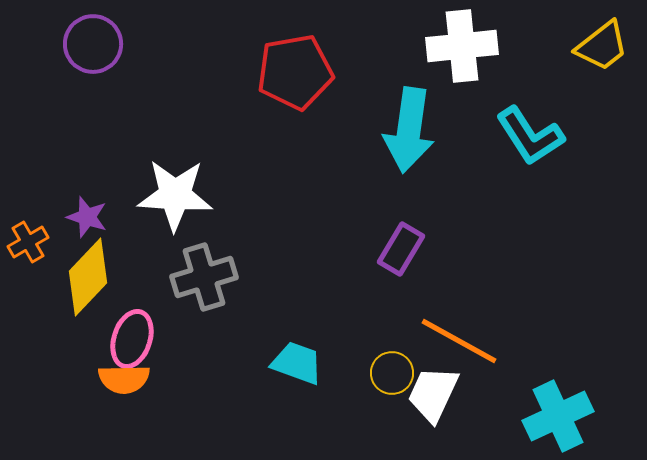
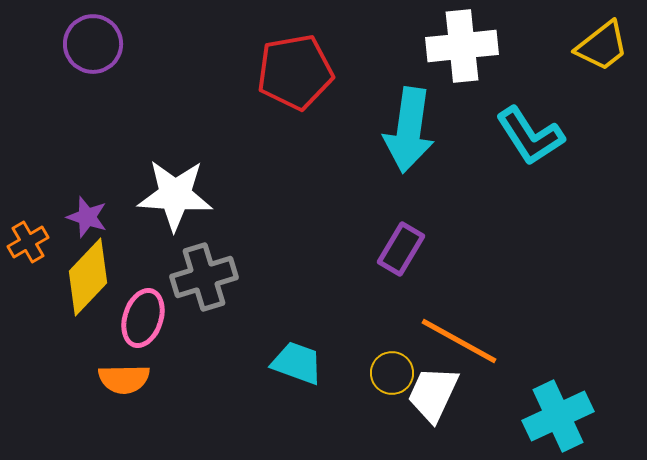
pink ellipse: moved 11 px right, 21 px up
